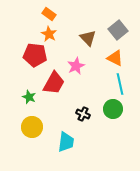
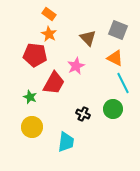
gray square: rotated 30 degrees counterclockwise
cyan line: moved 3 px right, 1 px up; rotated 15 degrees counterclockwise
green star: moved 1 px right
